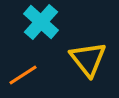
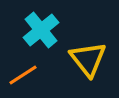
cyan cross: moved 8 px down; rotated 9 degrees clockwise
